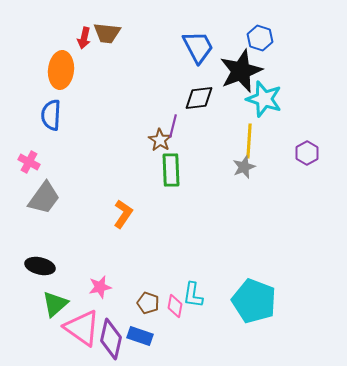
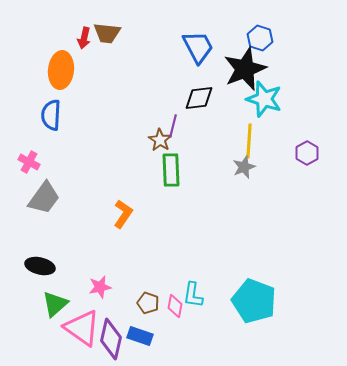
black star: moved 4 px right, 2 px up
